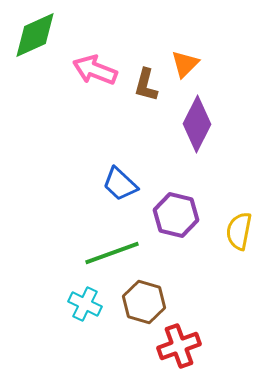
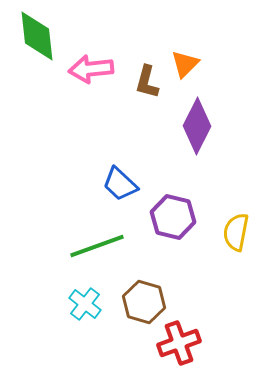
green diamond: moved 2 px right, 1 px down; rotated 72 degrees counterclockwise
pink arrow: moved 4 px left, 1 px up; rotated 27 degrees counterclockwise
brown L-shape: moved 1 px right, 3 px up
purple diamond: moved 2 px down
purple hexagon: moved 3 px left, 2 px down
yellow semicircle: moved 3 px left, 1 px down
green line: moved 15 px left, 7 px up
cyan cross: rotated 12 degrees clockwise
red cross: moved 3 px up
